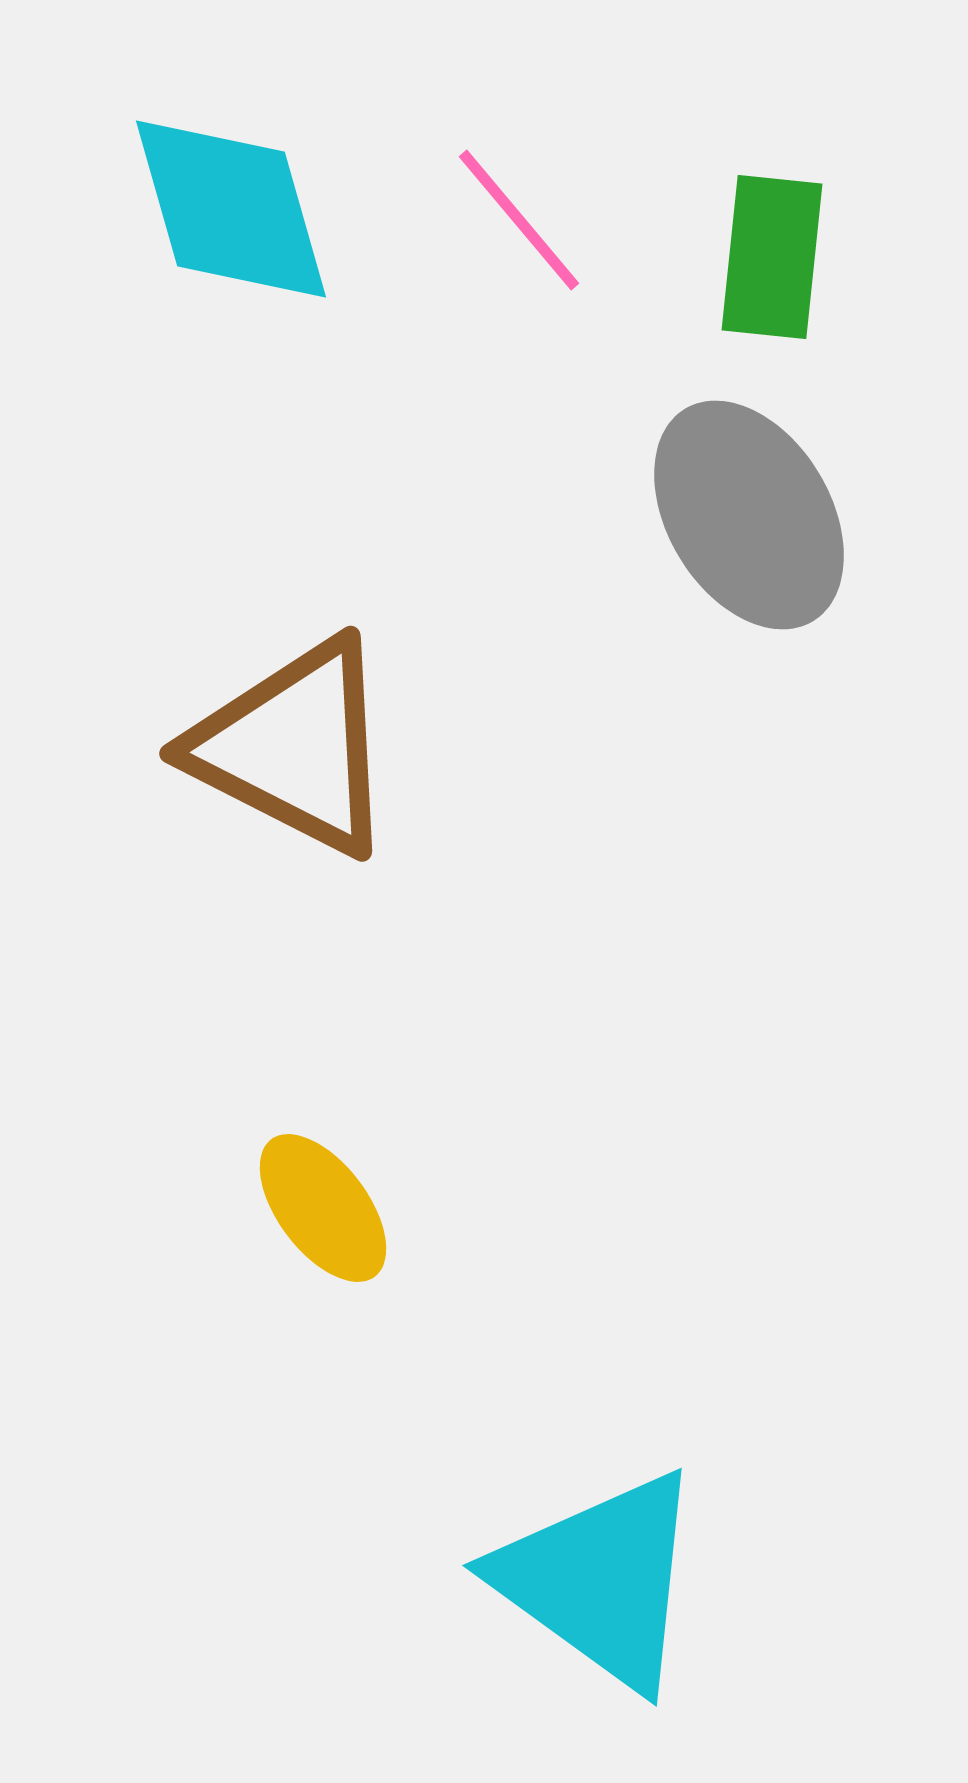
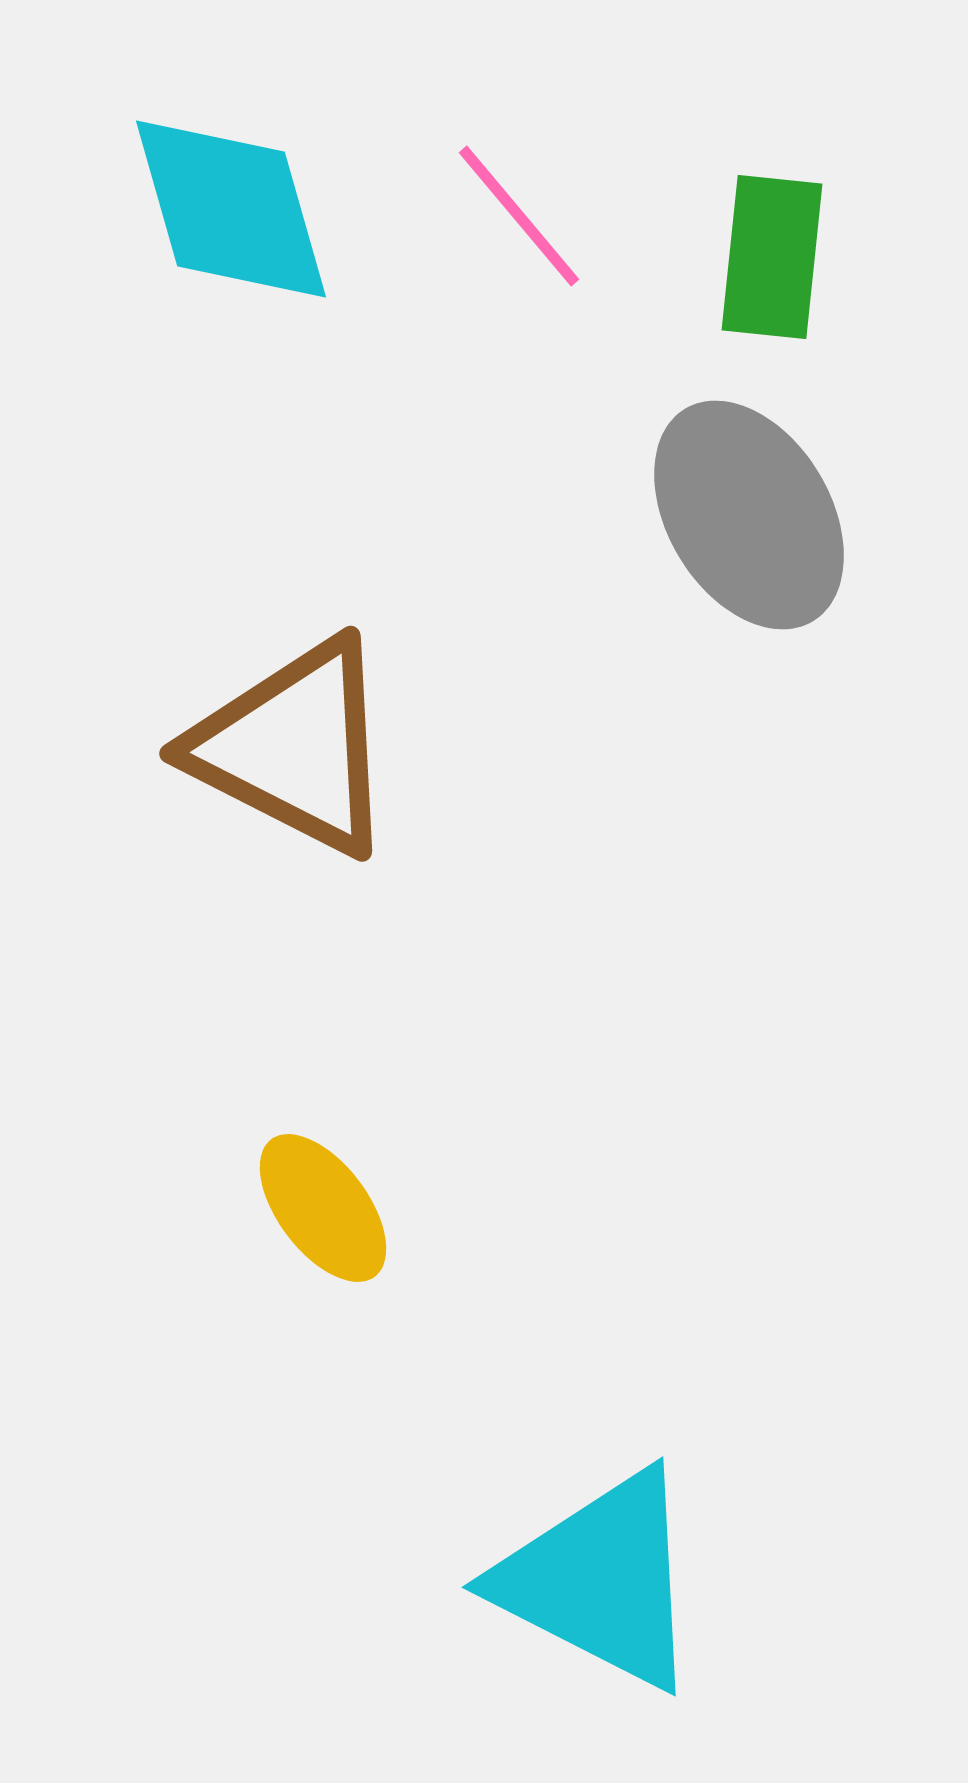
pink line: moved 4 px up
cyan triangle: rotated 9 degrees counterclockwise
